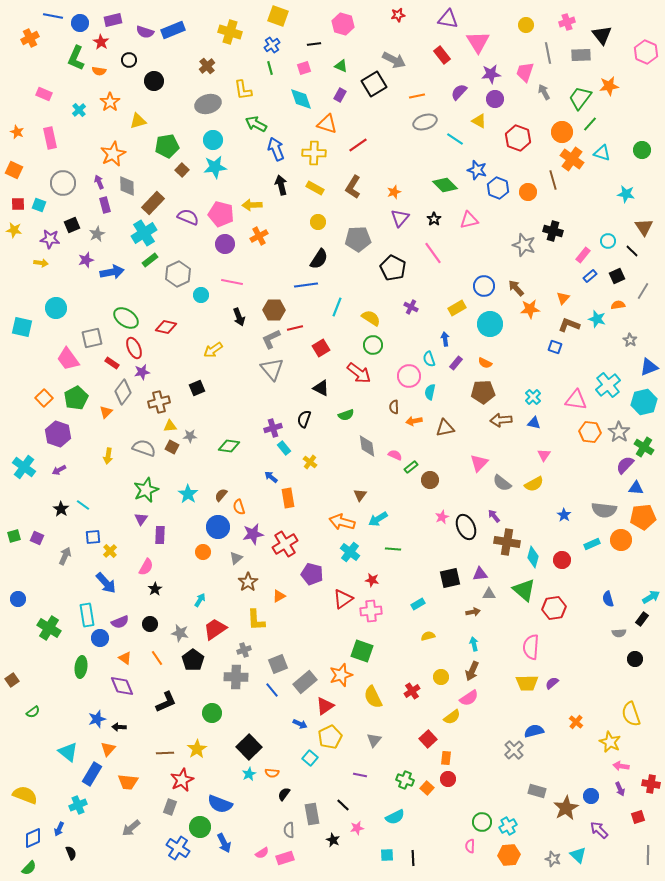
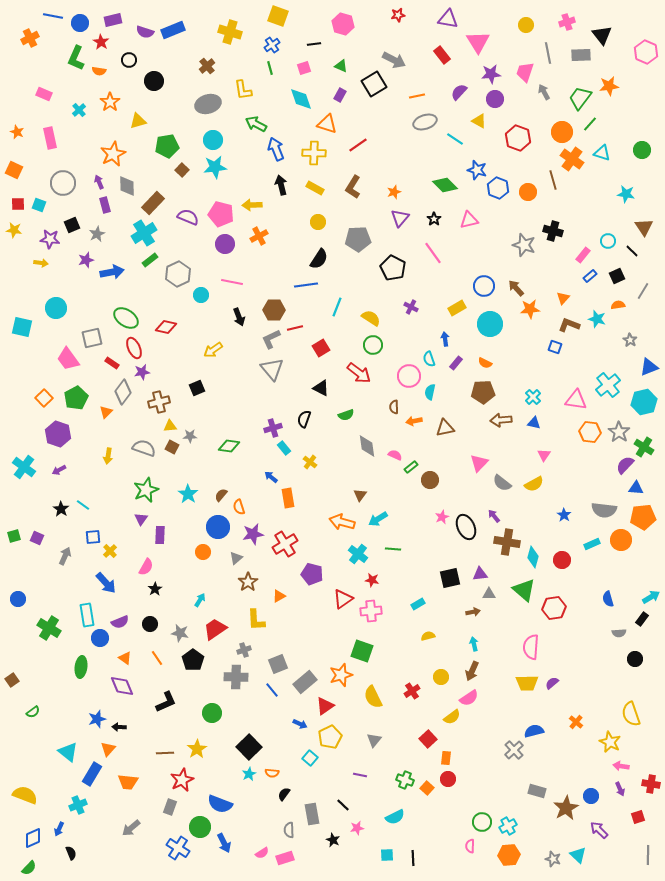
cyan cross at (350, 552): moved 8 px right, 2 px down
